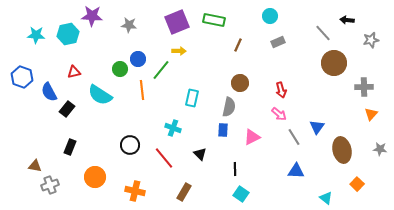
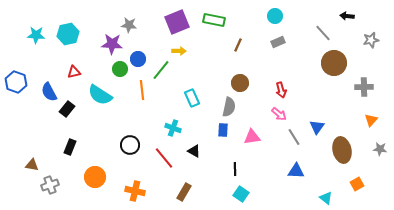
purple star at (92, 16): moved 20 px right, 28 px down
cyan circle at (270, 16): moved 5 px right
black arrow at (347, 20): moved 4 px up
blue hexagon at (22, 77): moved 6 px left, 5 px down
cyan rectangle at (192, 98): rotated 36 degrees counterclockwise
orange triangle at (371, 114): moved 6 px down
pink triangle at (252, 137): rotated 18 degrees clockwise
black triangle at (200, 154): moved 6 px left, 3 px up; rotated 16 degrees counterclockwise
brown triangle at (35, 166): moved 3 px left, 1 px up
orange square at (357, 184): rotated 16 degrees clockwise
